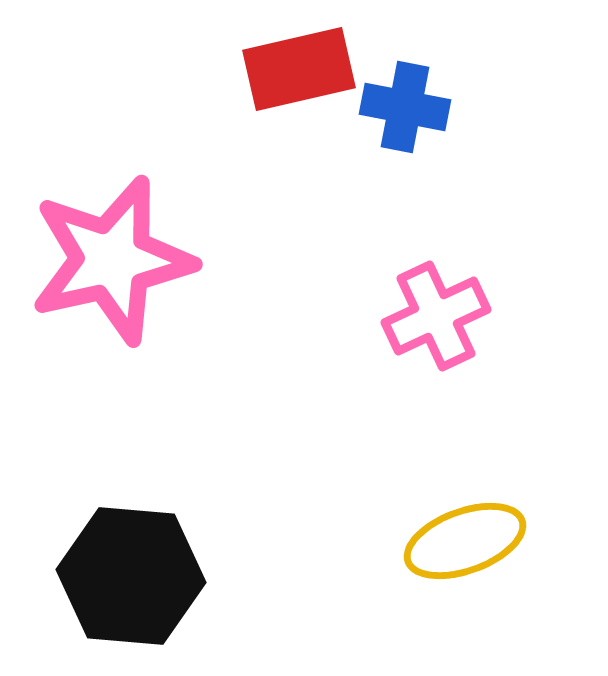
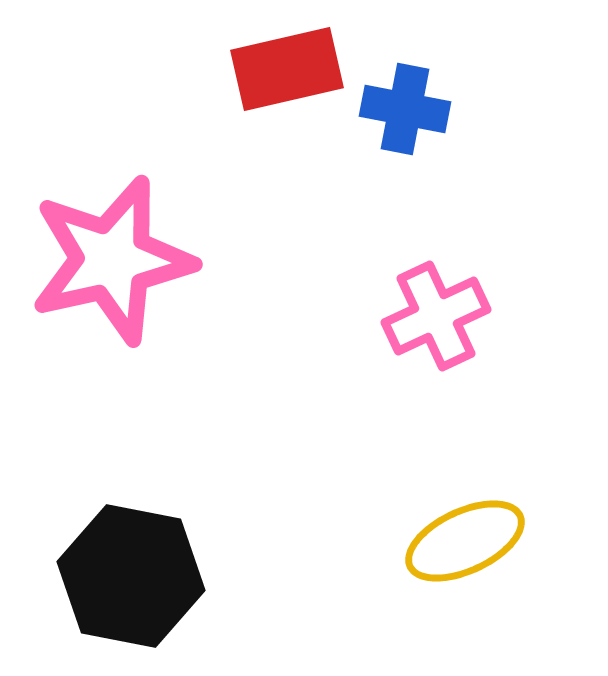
red rectangle: moved 12 px left
blue cross: moved 2 px down
yellow ellipse: rotated 5 degrees counterclockwise
black hexagon: rotated 6 degrees clockwise
